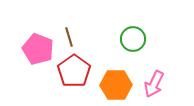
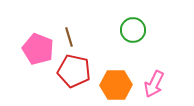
green circle: moved 9 px up
red pentagon: rotated 24 degrees counterclockwise
